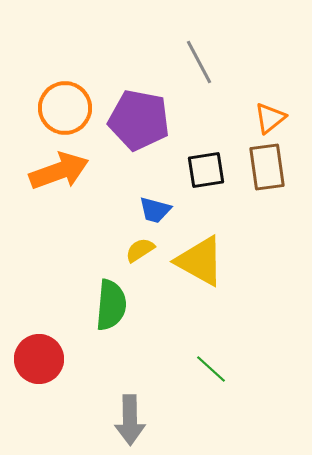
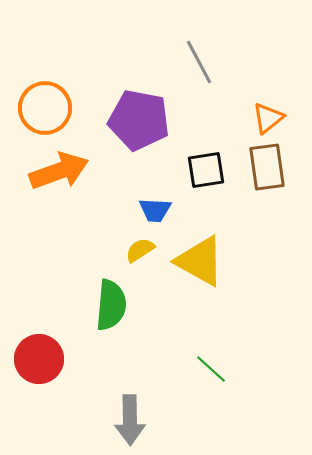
orange circle: moved 20 px left
orange triangle: moved 2 px left
blue trapezoid: rotated 12 degrees counterclockwise
